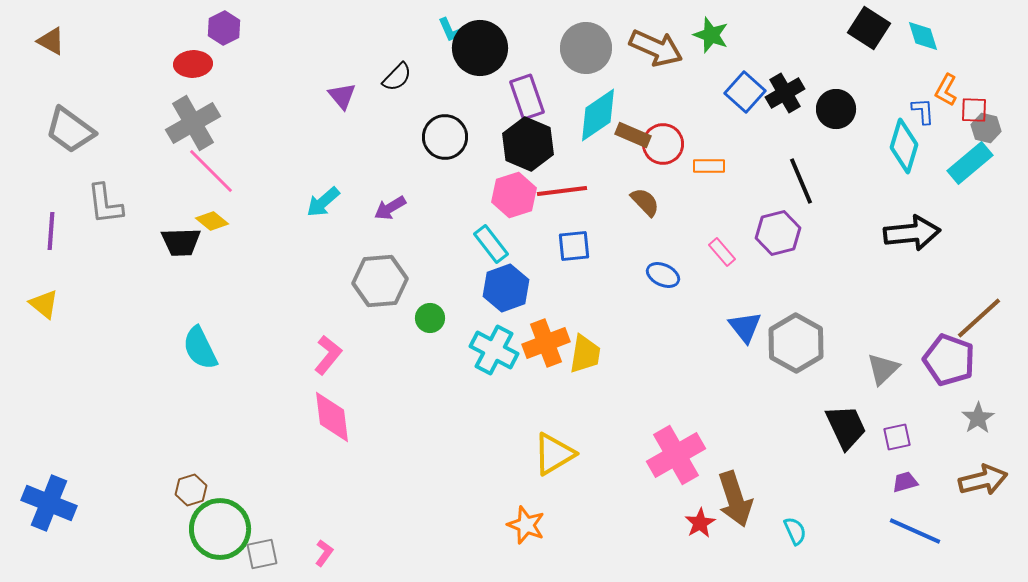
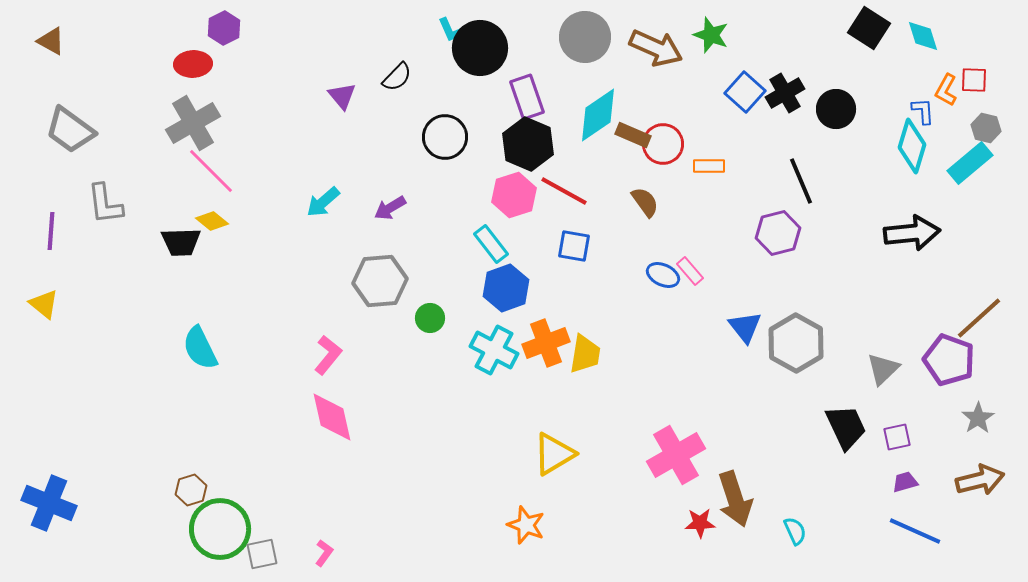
gray circle at (586, 48): moved 1 px left, 11 px up
red square at (974, 110): moved 30 px up
cyan diamond at (904, 146): moved 8 px right
red line at (562, 191): moved 2 px right; rotated 36 degrees clockwise
brown semicircle at (645, 202): rotated 8 degrees clockwise
blue square at (574, 246): rotated 16 degrees clockwise
pink rectangle at (722, 252): moved 32 px left, 19 px down
pink diamond at (332, 417): rotated 6 degrees counterclockwise
brown arrow at (983, 480): moved 3 px left
red star at (700, 523): rotated 28 degrees clockwise
